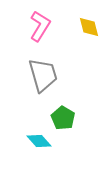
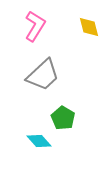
pink L-shape: moved 5 px left
gray trapezoid: rotated 63 degrees clockwise
